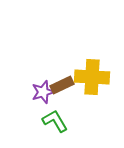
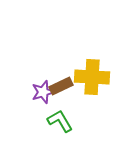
brown rectangle: moved 1 px left, 1 px down
green L-shape: moved 5 px right
